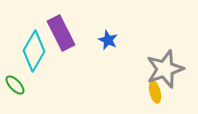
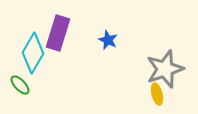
purple rectangle: moved 3 px left; rotated 44 degrees clockwise
cyan diamond: moved 1 px left, 2 px down
green ellipse: moved 5 px right
yellow ellipse: moved 2 px right, 2 px down
